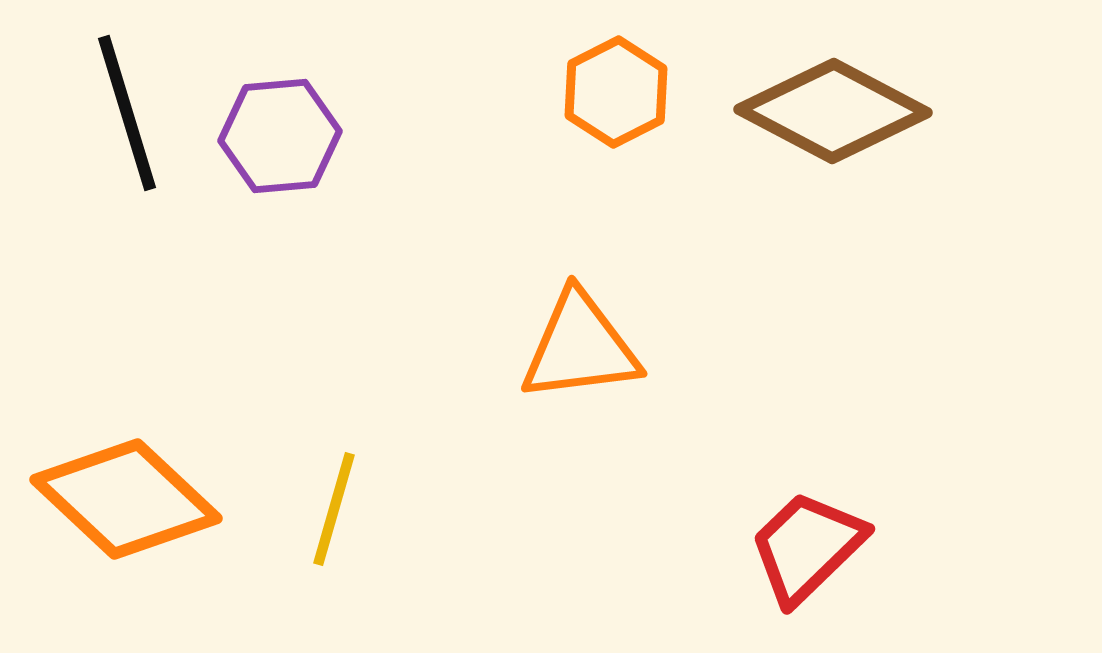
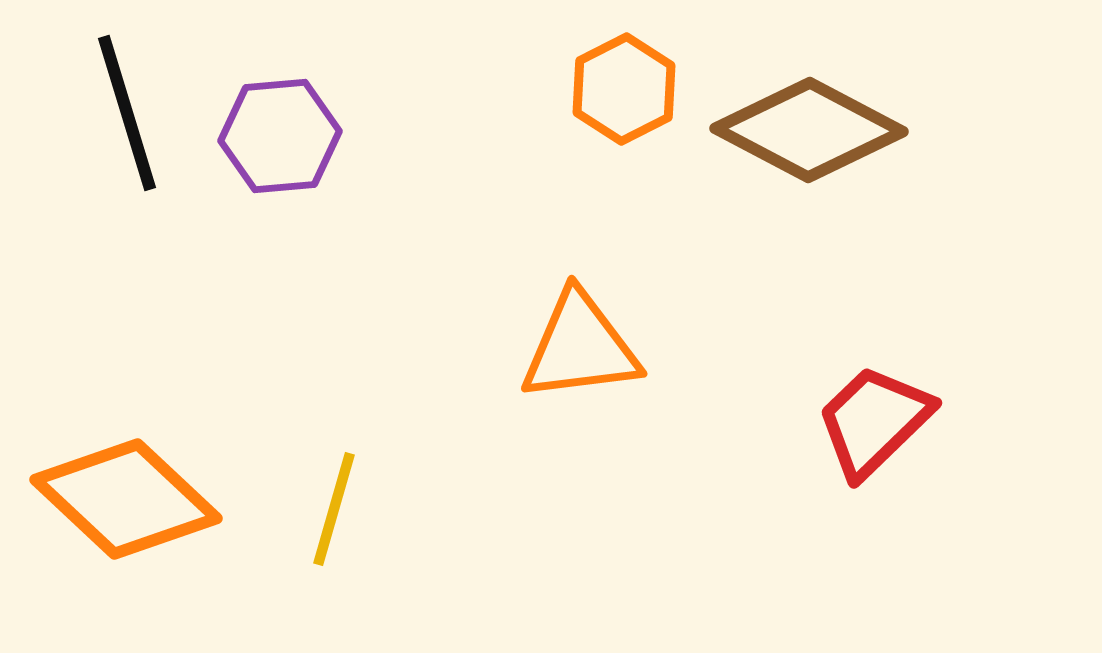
orange hexagon: moved 8 px right, 3 px up
brown diamond: moved 24 px left, 19 px down
red trapezoid: moved 67 px right, 126 px up
